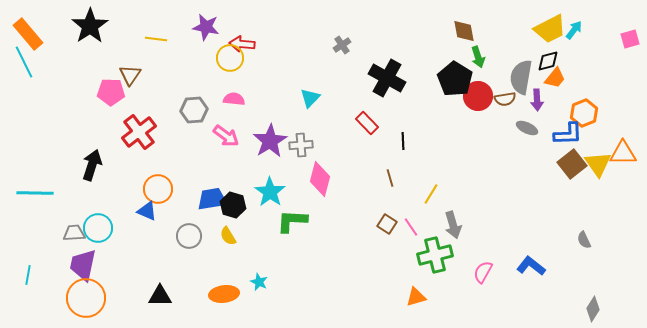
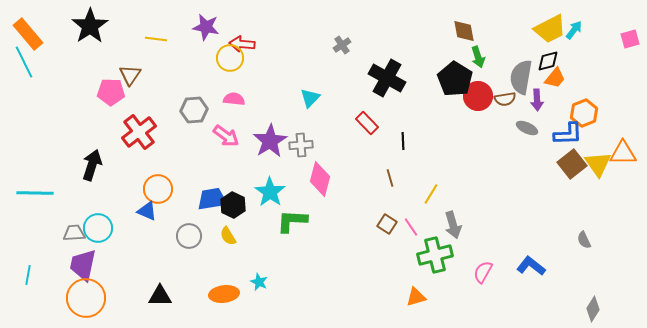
black hexagon at (233, 205): rotated 10 degrees clockwise
